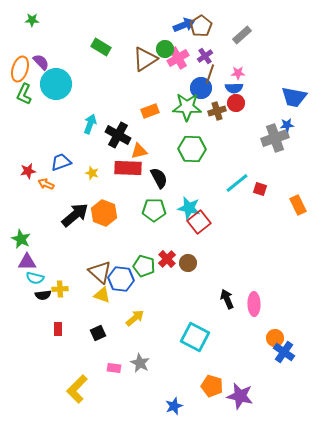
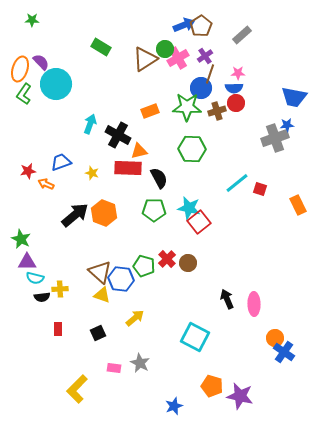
green L-shape at (24, 94): rotated 10 degrees clockwise
black semicircle at (43, 295): moved 1 px left, 2 px down
